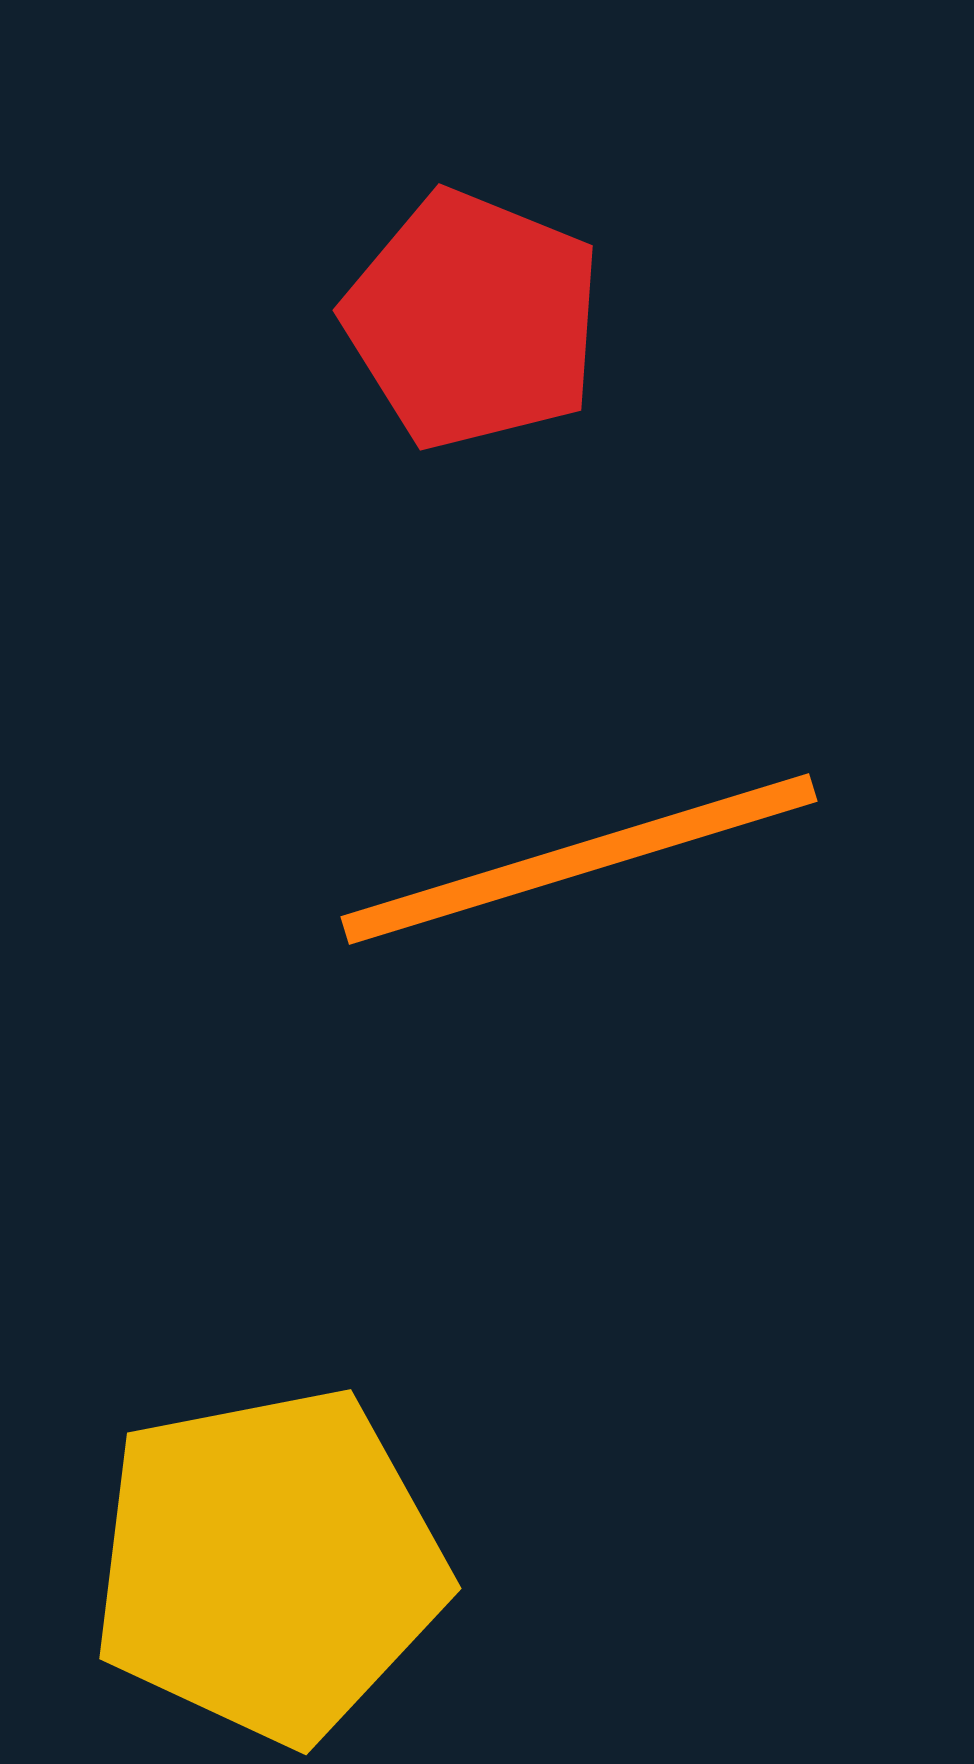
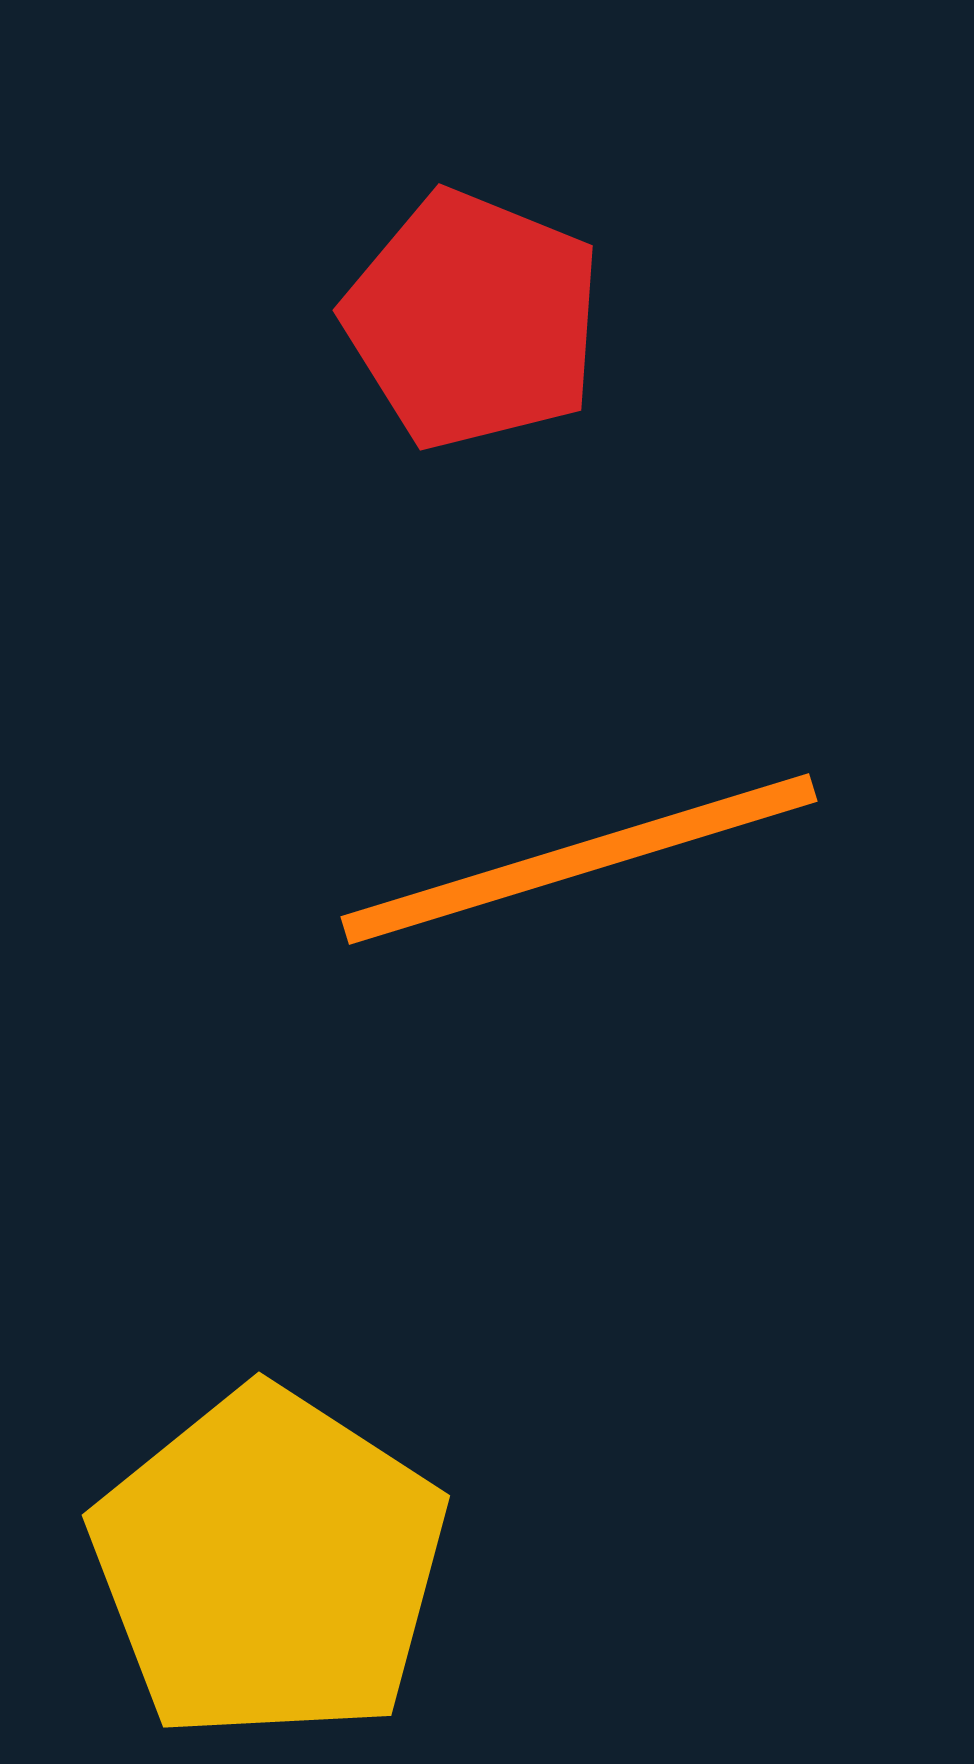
yellow pentagon: rotated 28 degrees counterclockwise
